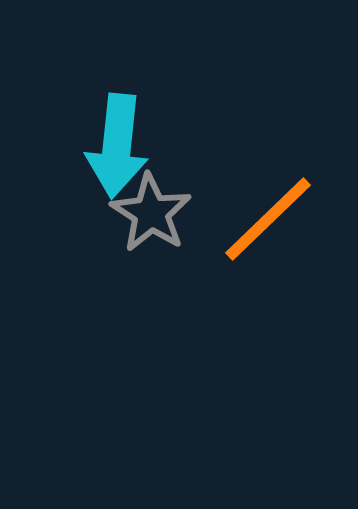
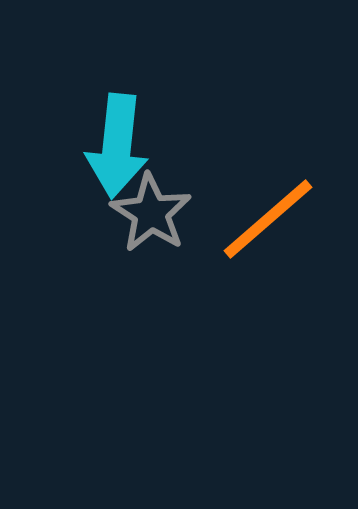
orange line: rotated 3 degrees clockwise
